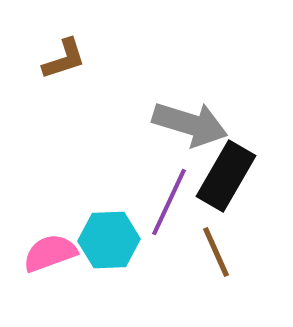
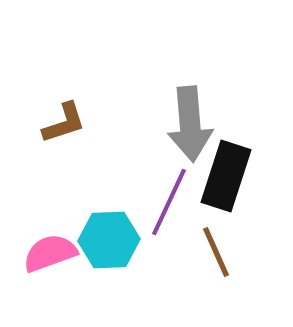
brown L-shape: moved 64 px down
gray arrow: rotated 68 degrees clockwise
black rectangle: rotated 12 degrees counterclockwise
